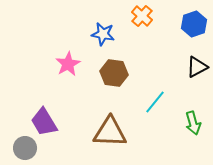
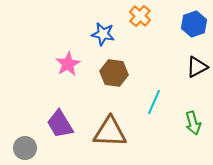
orange cross: moved 2 px left
cyan line: moved 1 px left; rotated 15 degrees counterclockwise
purple trapezoid: moved 16 px right, 2 px down
